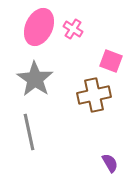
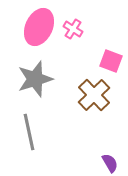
gray star: rotated 21 degrees clockwise
brown cross: rotated 32 degrees counterclockwise
